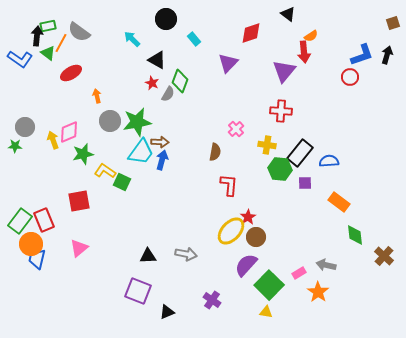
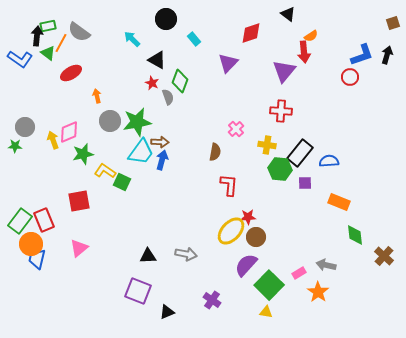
gray semicircle at (168, 94): moved 3 px down; rotated 49 degrees counterclockwise
orange rectangle at (339, 202): rotated 15 degrees counterclockwise
red star at (248, 217): rotated 28 degrees clockwise
